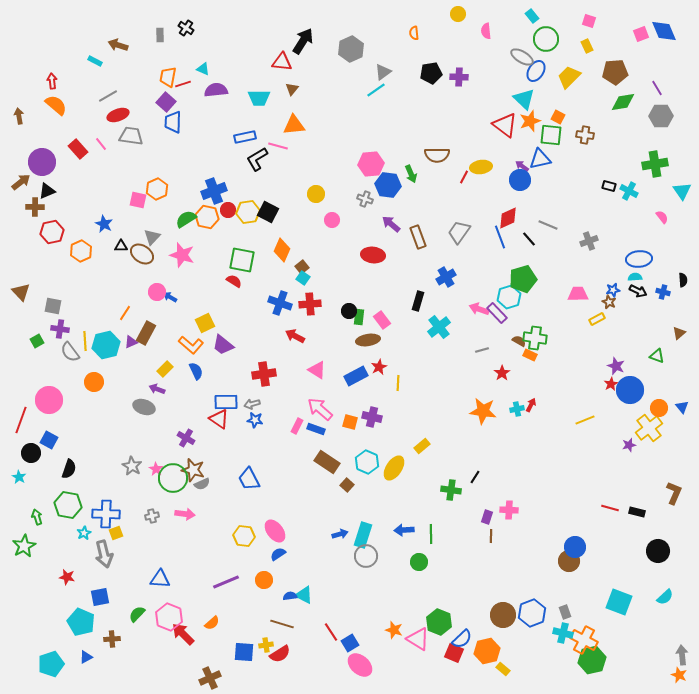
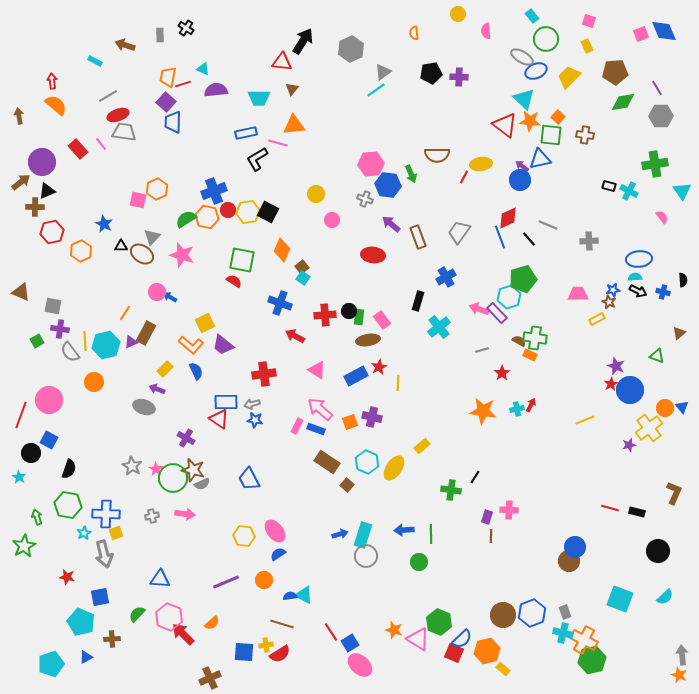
brown arrow at (118, 45): moved 7 px right
blue ellipse at (536, 71): rotated 35 degrees clockwise
orange square at (558, 117): rotated 16 degrees clockwise
orange star at (530, 121): rotated 25 degrees clockwise
gray trapezoid at (131, 136): moved 7 px left, 4 px up
blue rectangle at (245, 137): moved 1 px right, 4 px up
pink line at (278, 146): moved 3 px up
yellow ellipse at (481, 167): moved 3 px up
gray cross at (589, 241): rotated 18 degrees clockwise
brown triangle at (21, 292): rotated 24 degrees counterclockwise
red cross at (310, 304): moved 15 px right, 11 px down
orange circle at (659, 408): moved 6 px right
red line at (21, 420): moved 5 px up
orange square at (350, 422): rotated 35 degrees counterclockwise
cyan square at (619, 602): moved 1 px right, 3 px up
